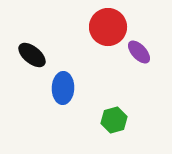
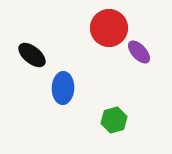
red circle: moved 1 px right, 1 px down
